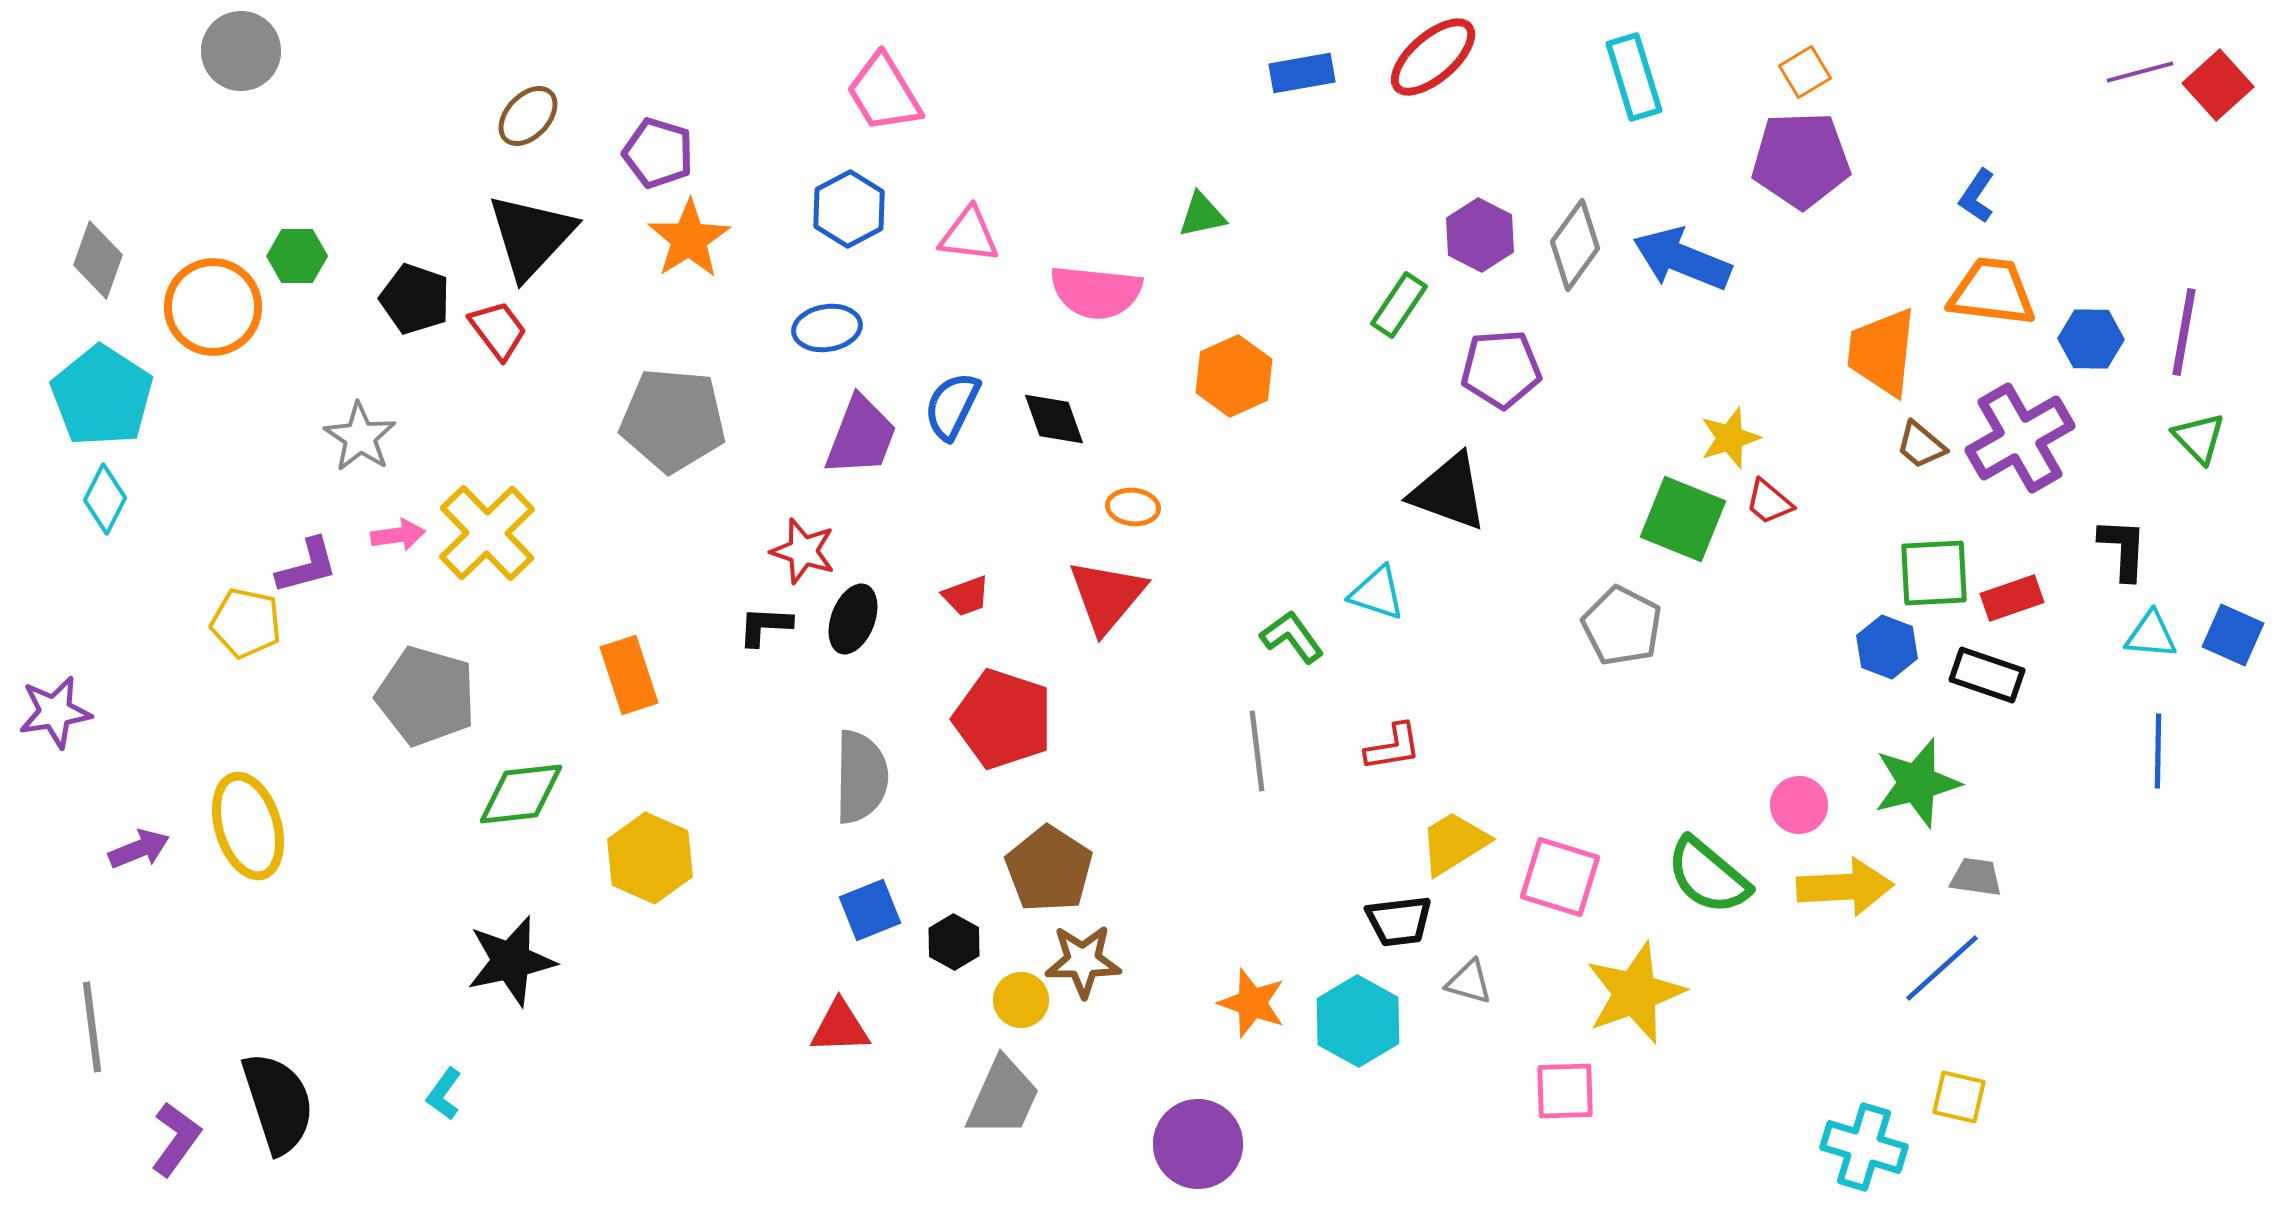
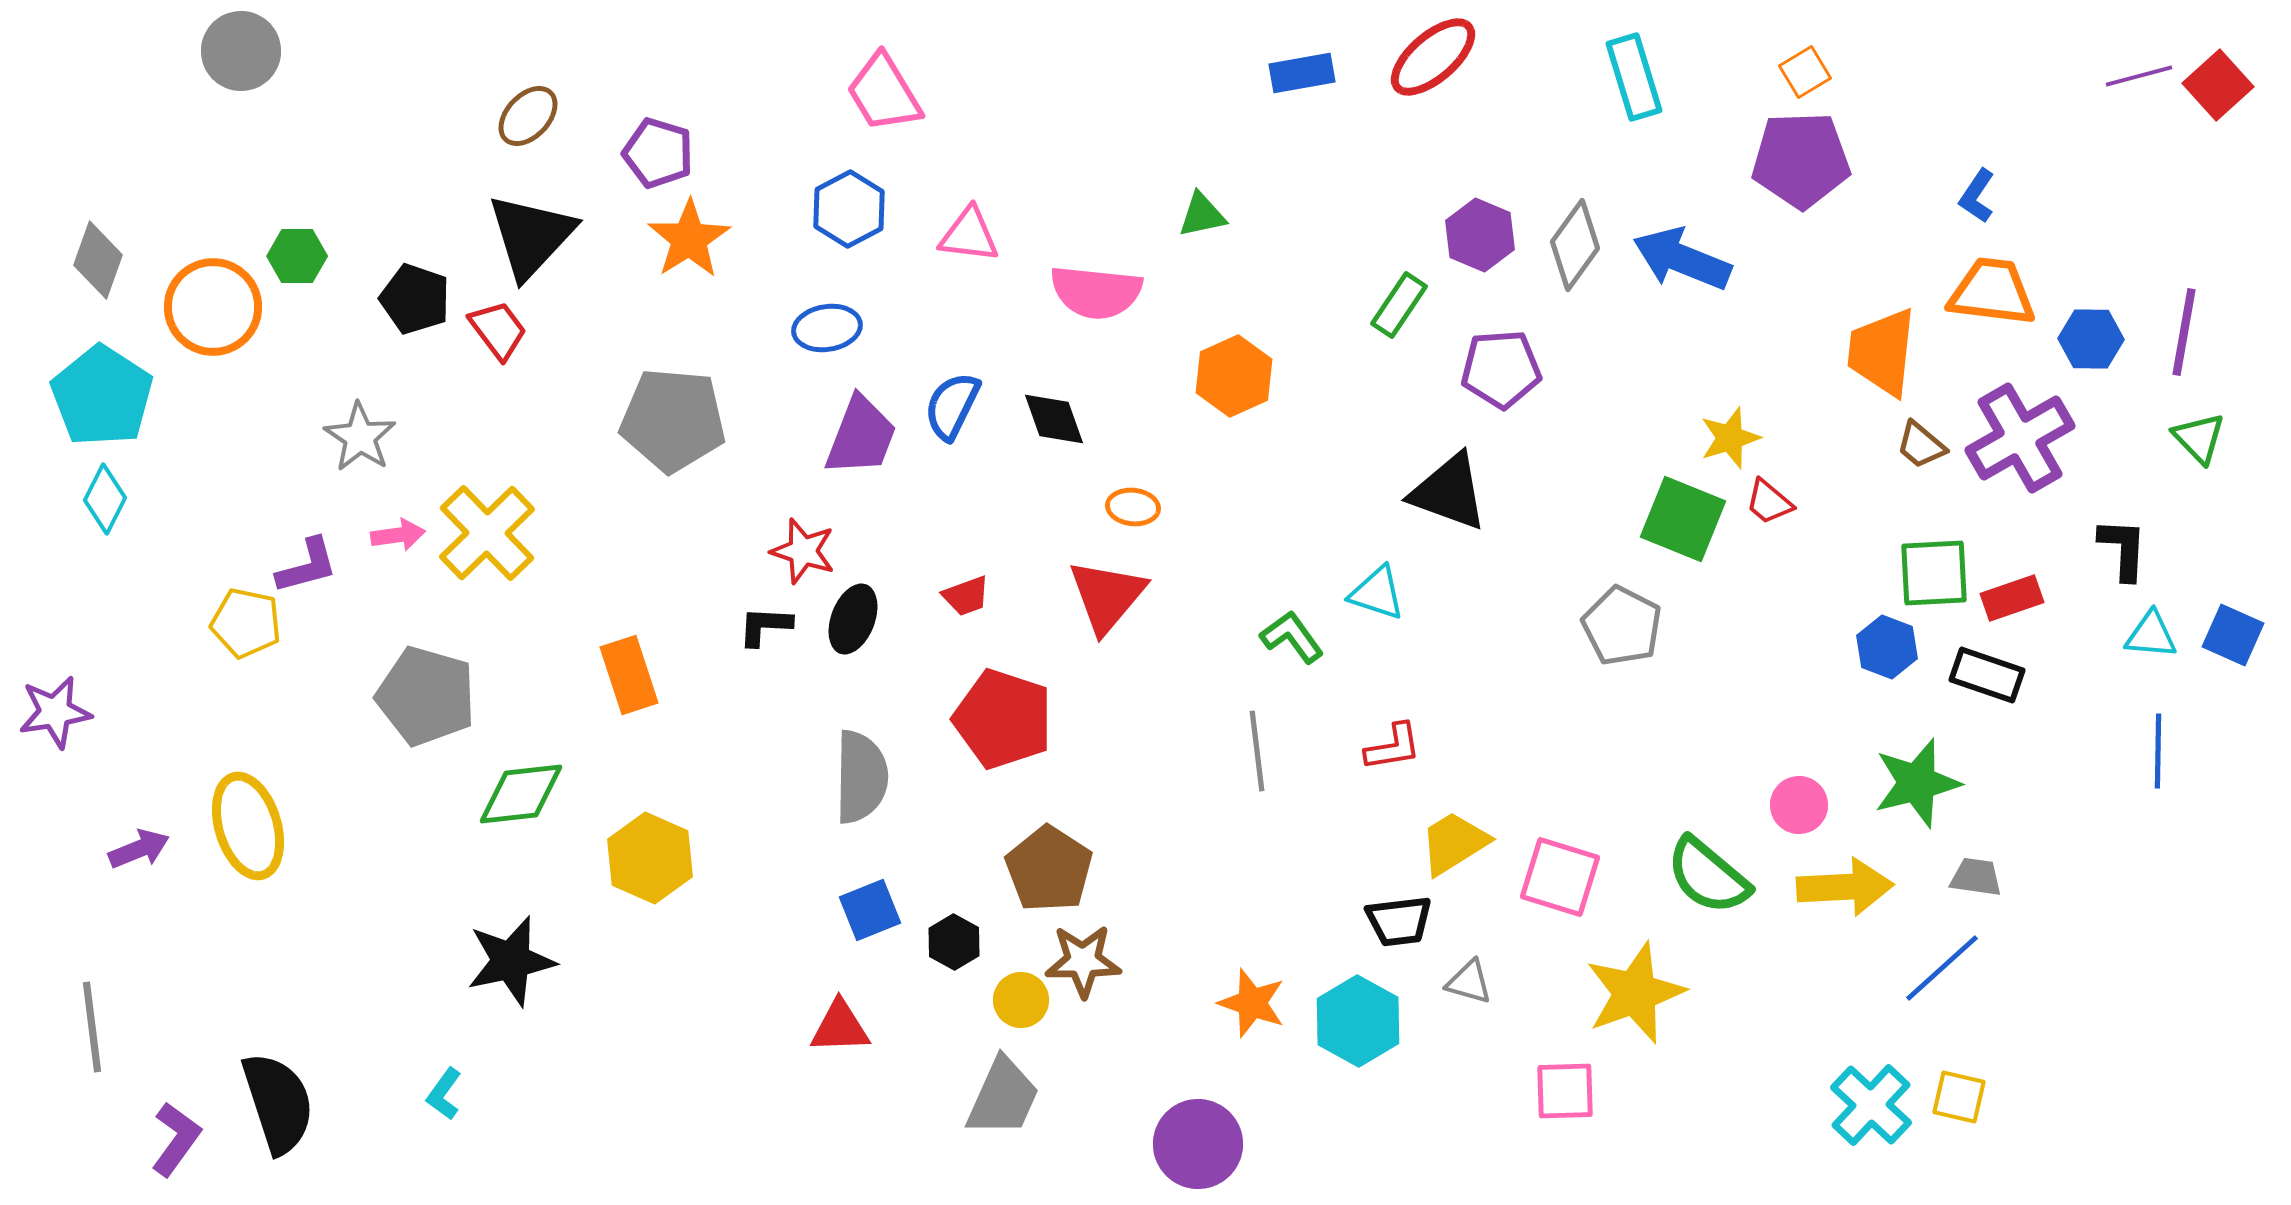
purple line at (2140, 72): moved 1 px left, 4 px down
purple hexagon at (1480, 235): rotated 4 degrees counterclockwise
cyan cross at (1864, 1147): moved 7 px right, 42 px up; rotated 26 degrees clockwise
